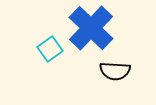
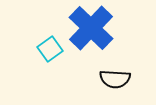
black semicircle: moved 8 px down
